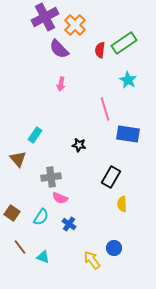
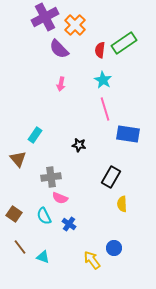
cyan star: moved 25 px left
brown square: moved 2 px right, 1 px down
cyan semicircle: moved 3 px right, 1 px up; rotated 120 degrees clockwise
